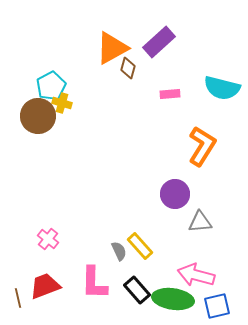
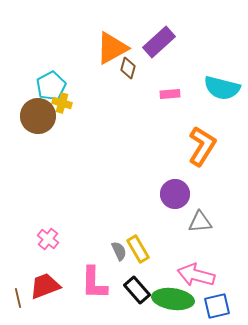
yellow rectangle: moved 2 px left, 3 px down; rotated 12 degrees clockwise
